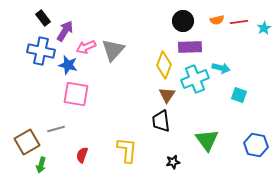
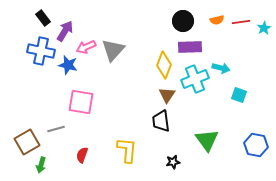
red line: moved 2 px right
pink square: moved 5 px right, 8 px down
